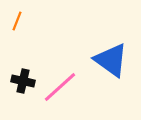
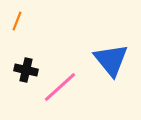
blue triangle: rotated 15 degrees clockwise
black cross: moved 3 px right, 11 px up
